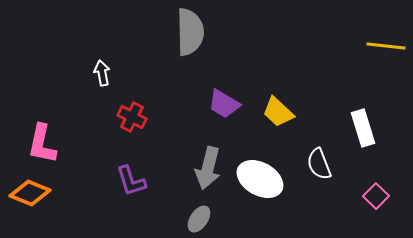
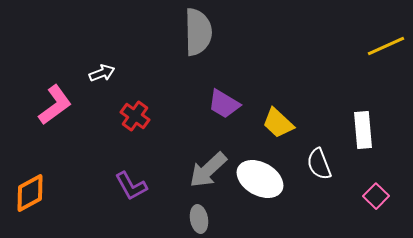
gray semicircle: moved 8 px right
yellow line: rotated 30 degrees counterclockwise
white arrow: rotated 80 degrees clockwise
yellow trapezoid: moved 11 px down
red cross: moved 3 px right, 1 px up; rotated 8 degrees clockwise
white rectangle: moved 2 px down; rotated 12 degrees clockwise
pink L-shape: moved 13 px right, 39 px up; rotated 138 degrees counterclockwise
gray arrow: moved 2 px down; rotated 33 degrees clockwise
purple L-shape: moved 5 px down; rotated 12 degrees counterclockwise
orange diamond: rotated 51 degrees counterclockwise
gray ellipse: rotated 44 degrees counterclockwise
